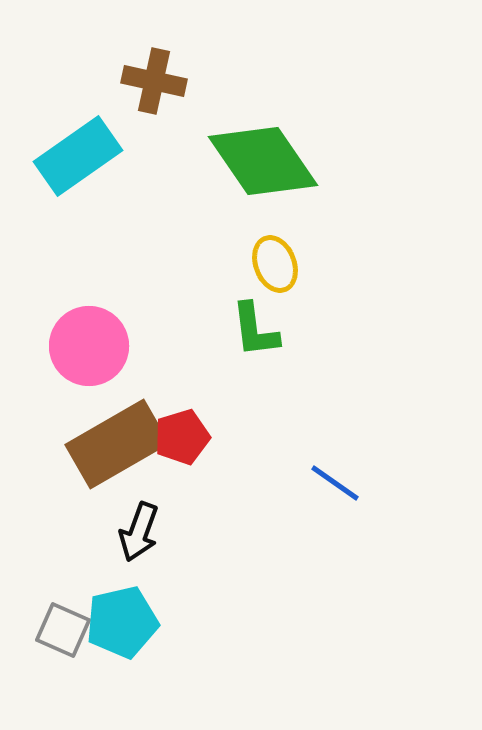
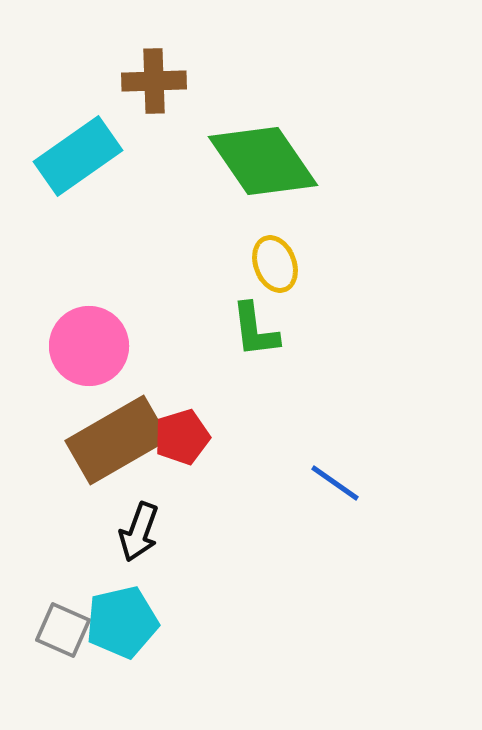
brown cross: rotated 14 degrees counterclockwise
brown rectangle: moved 4 px up
